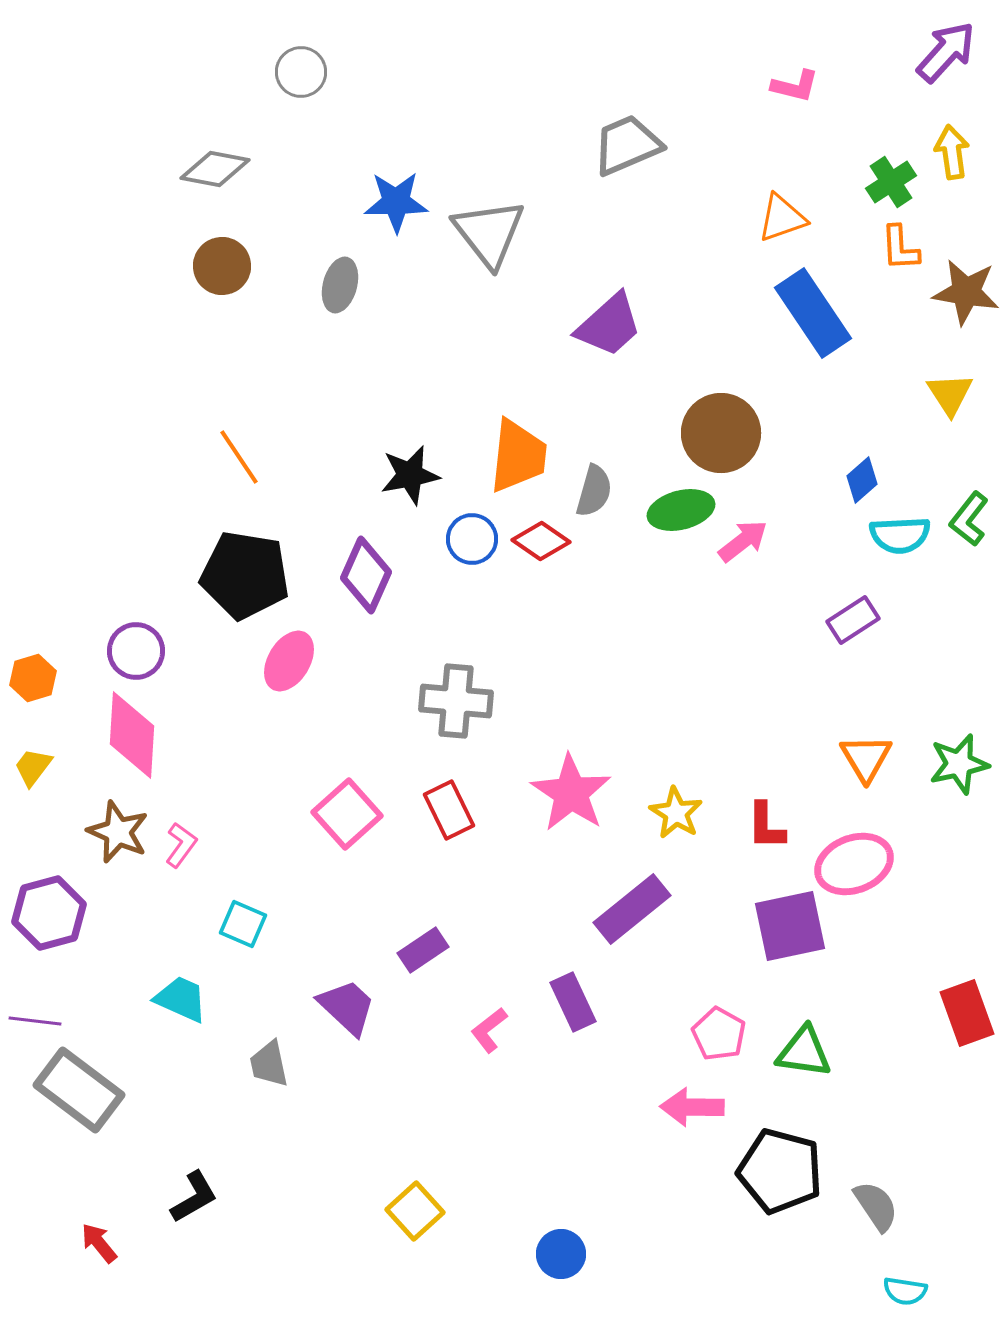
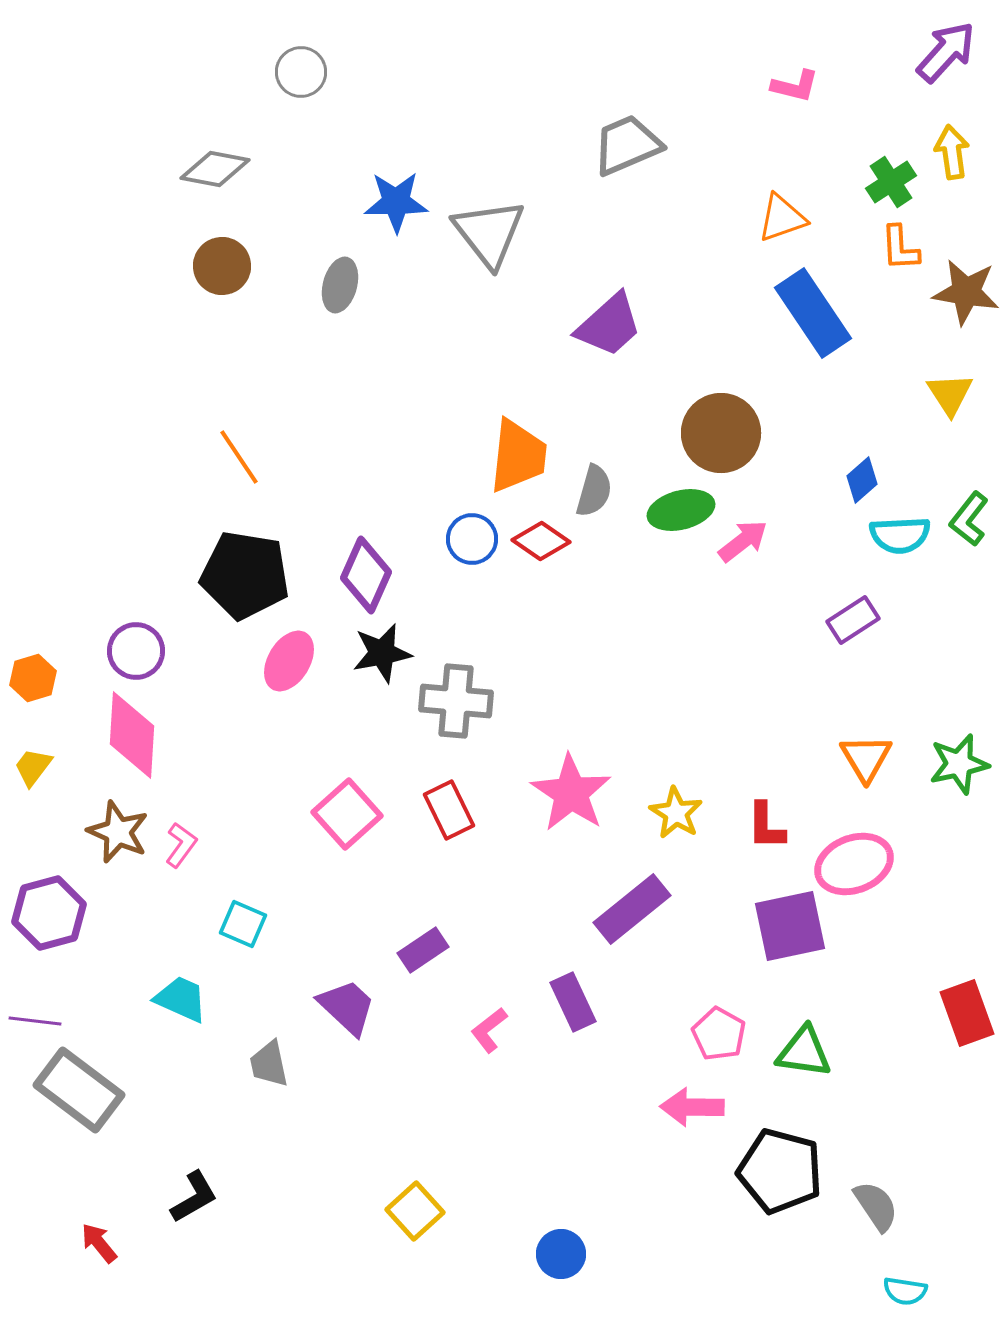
black star at (410, 475): moved 28 px left, 178 px down
